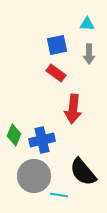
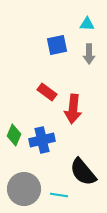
red rectangle: moved 9 px left, 19 px down
gray circle: moved 10 px left, 13 px down
